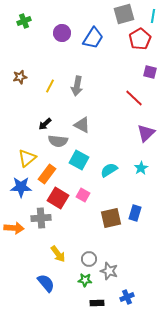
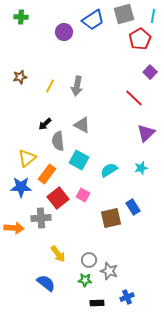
green cross: moved 3 px left, 4 px up; rotated 24 degrees clockwise
purple circle: moved 2 px right, 1 px up
blue trapezoid: moved 18 px up; rotated 25 degrees clockwise
purple square: rotated 32 degrees clockwise
gray semicircle: rotated 78 degrees clockwise
cyan star: rotated 16 degrees clockwise
red square: rotated 20 degrees clockwise
blue rectangle: moved 2 px left, 6 px up; rotated 49 degrees counterclockwise
gray circle: moved 1 px down
blue semicircle: rotated 12 degrees counterclockwise
